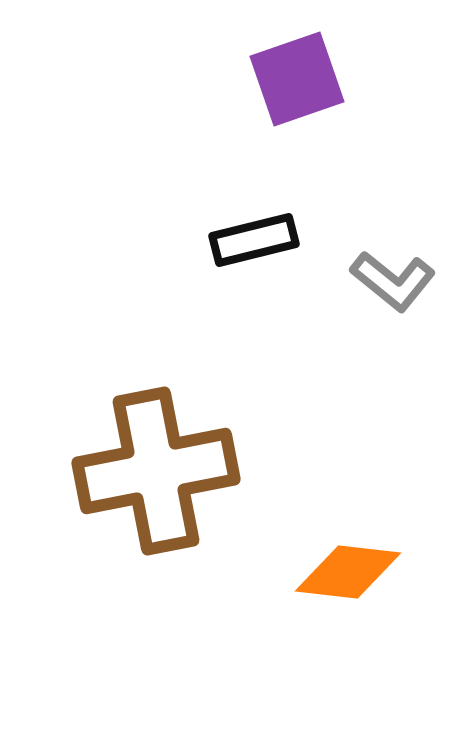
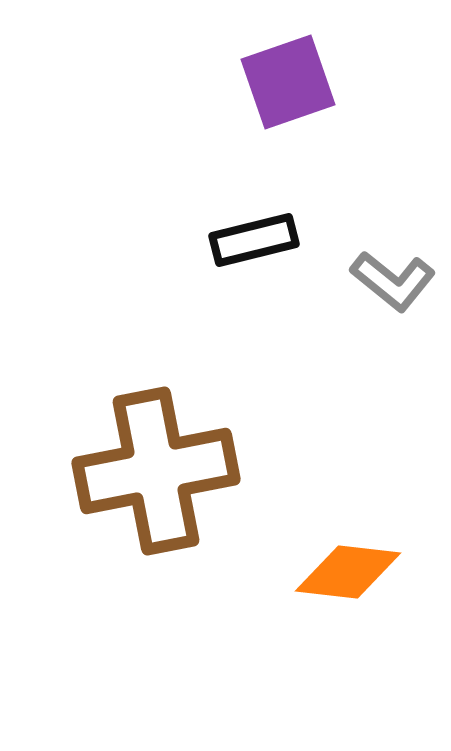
purple square: moved 9 px left, 3 px down
